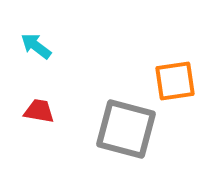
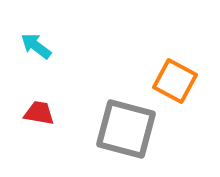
orange square: rotated 36 degrees clockwise
red trapezoid: moved 2 px down
